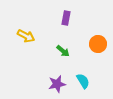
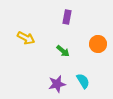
purple rectangle: moved 1 px right, 1 px up
yellow arrow: moved 2 px down
